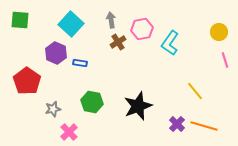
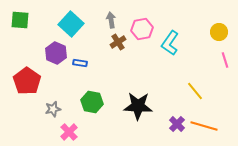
black star: rotated 24 degrees clockwise
